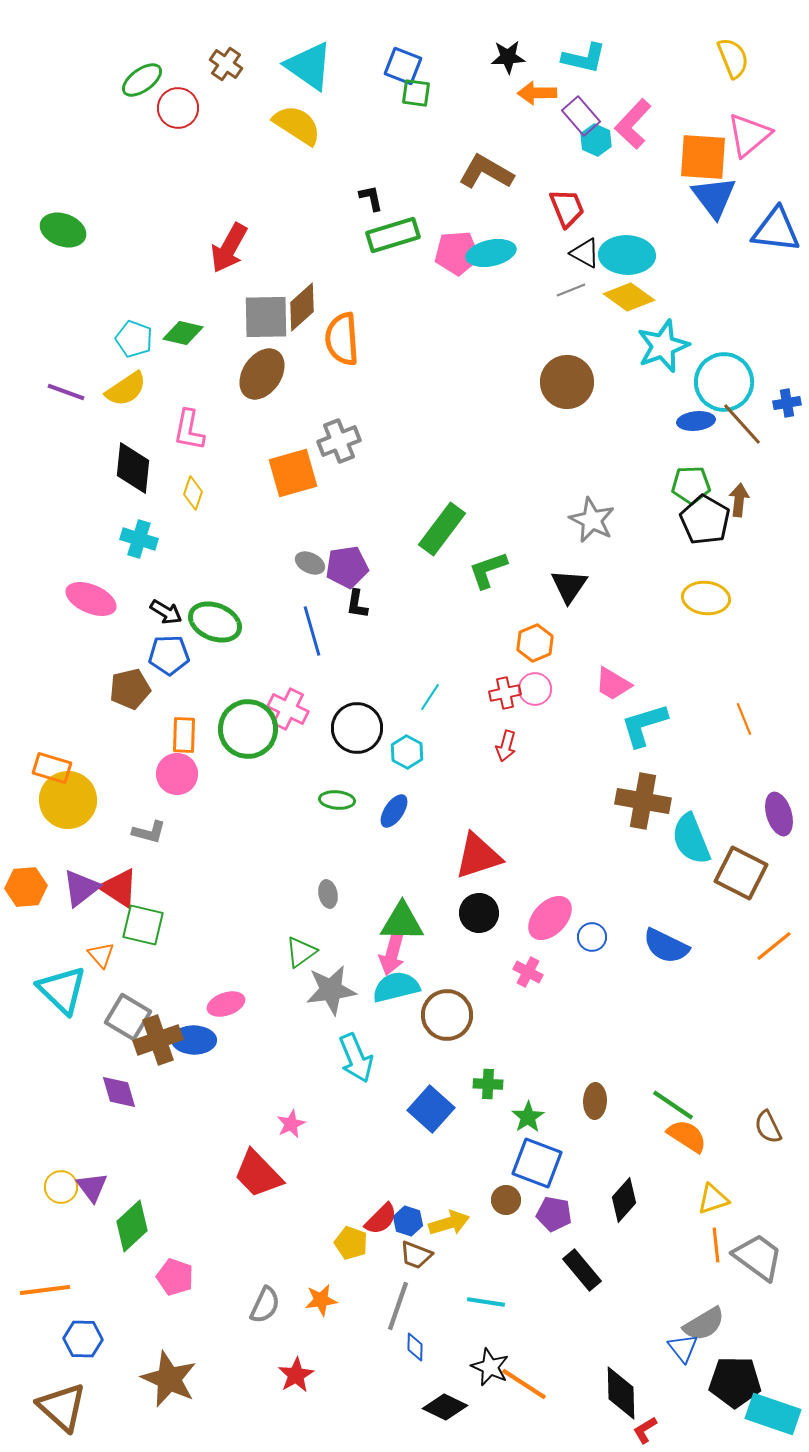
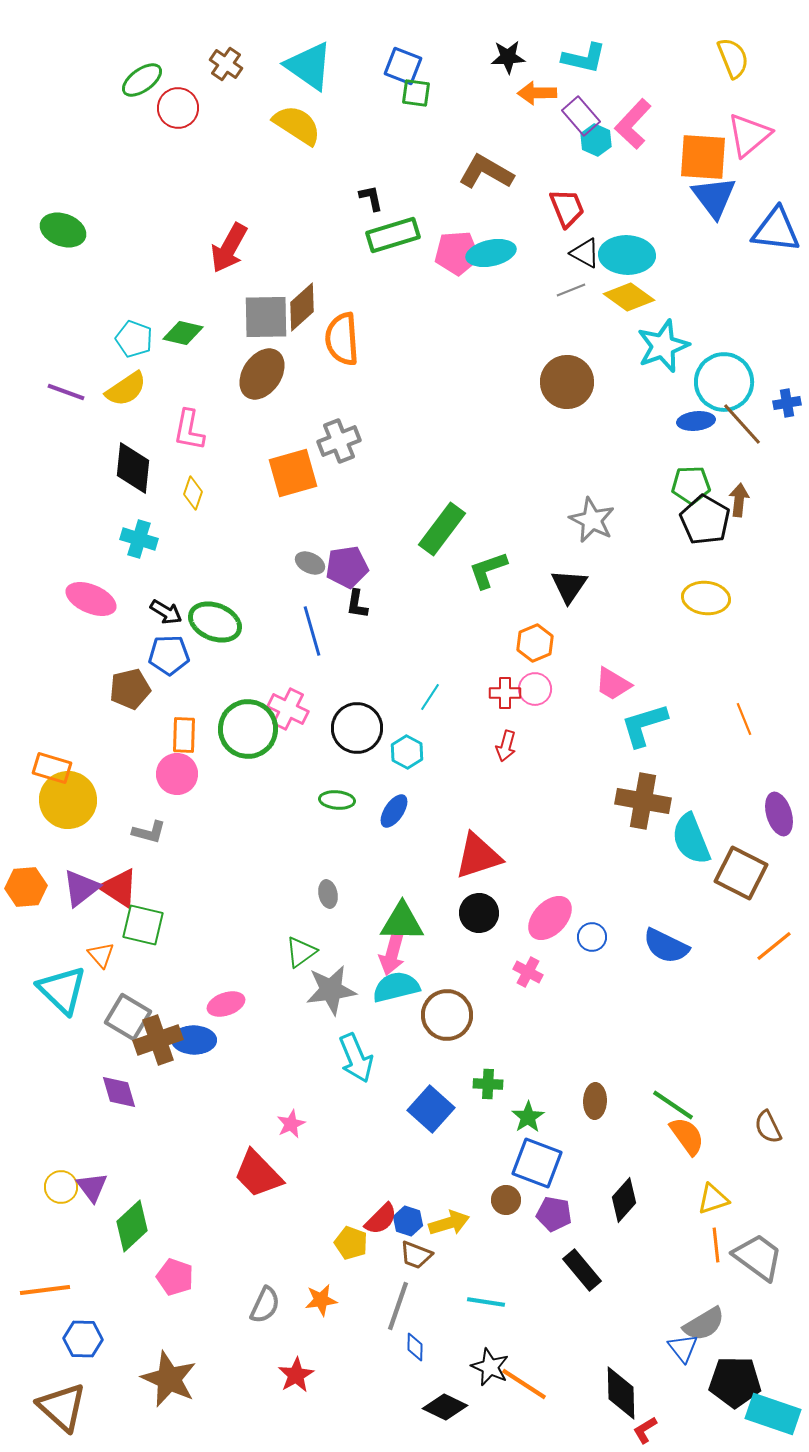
red cross at (505, 693): rotated 12 degrees clockwise
orange semicircle at (687, 1136): rotated 21 degrees clockwise
